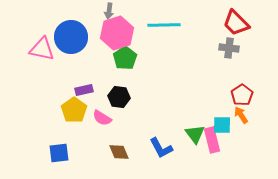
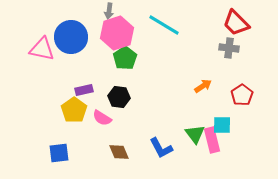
cyan line: rotated 32 degrees clockwise
orange arrow: moved 38 px left, 29 px up; rotated 90 degrees clockwise
